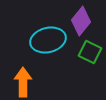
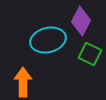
purple diamond: rotated 12 degrees counterclockwise
green square: moved 2 px down
